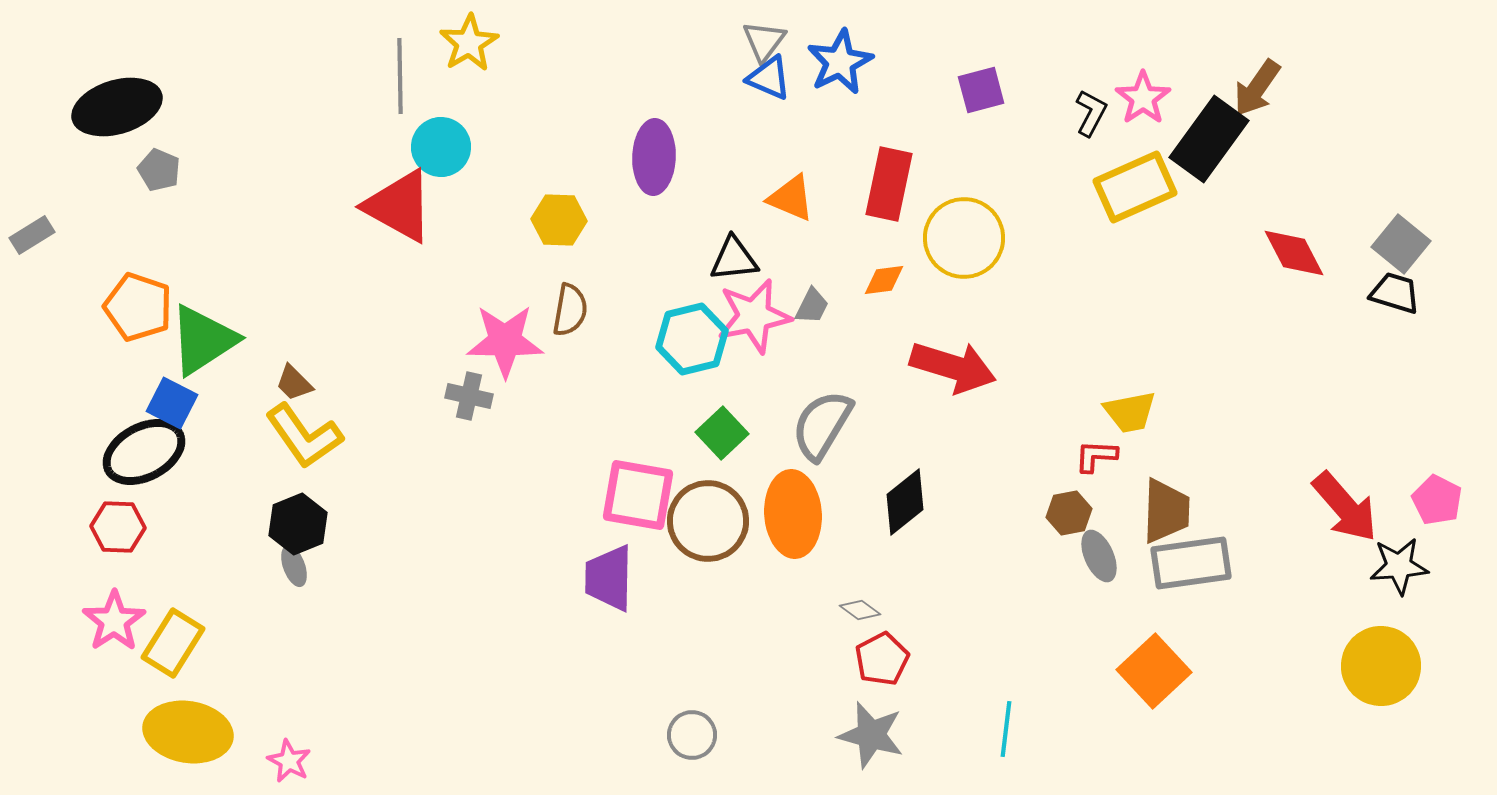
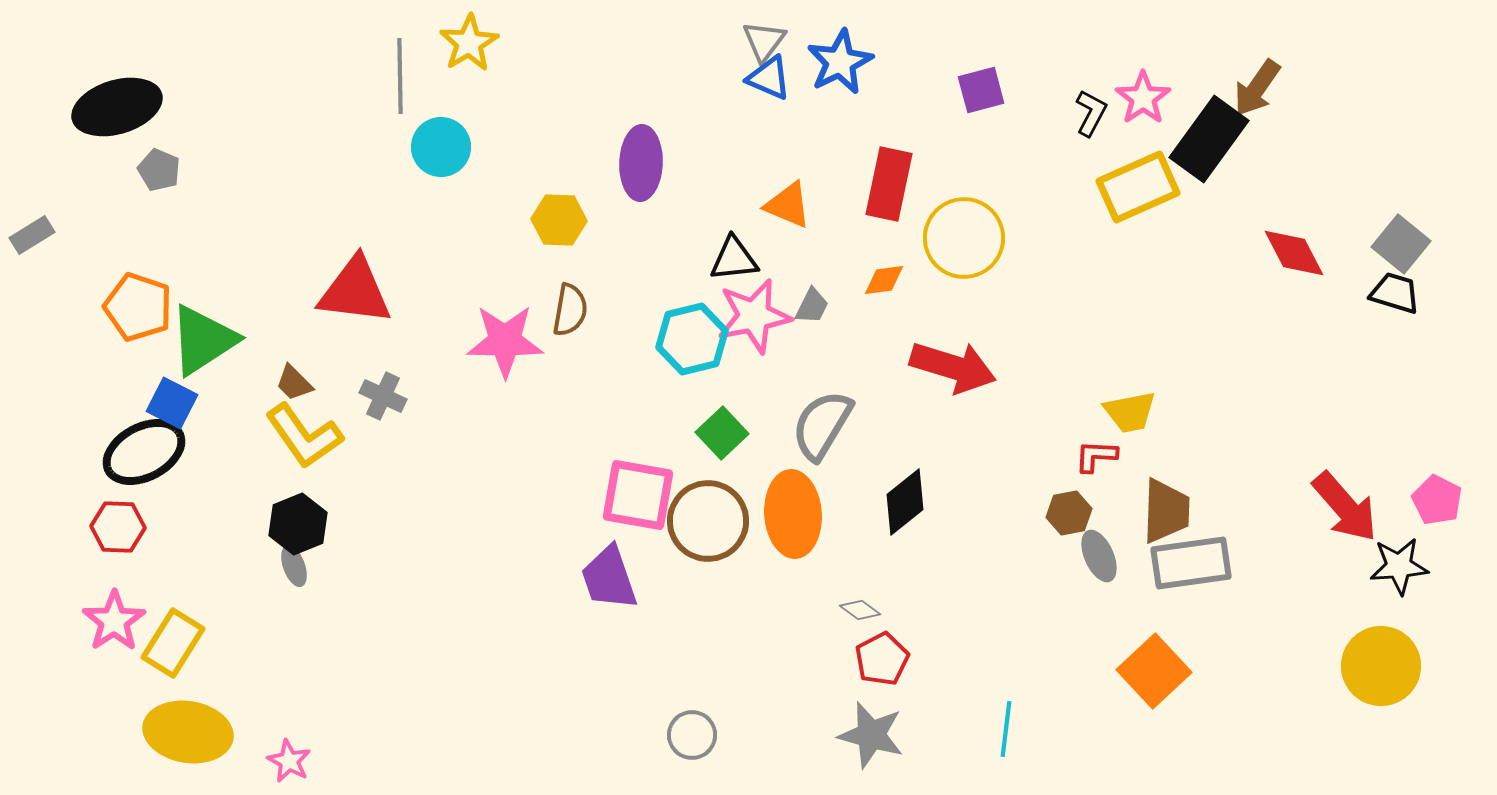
purple ellipse at (654, 157): moved 13 px left, 6 px down
yellow rectangle at (1135, 187): moved 3 px right
orange triangle at (791, 198): moved 3 px left, 7 px down
red triangle at (399, 206): moved 44 px left, 85 px down; rotated 22 degrees counterclockwise
gray cross at (469, 396): moved 86 px left; rotated 12 degrees clockwise
purple trapezoid at (609, 578): rotated 20 degrees counterclockwise
